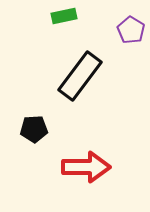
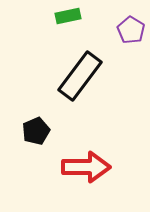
green rectangle: moved 4 px right
black pentagon: moved 2 px right, 2 px down; rotated 20 degrees counterclockwise
